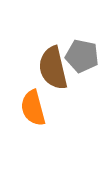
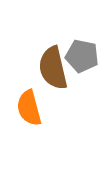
orange semicircle: moved 4 px left
